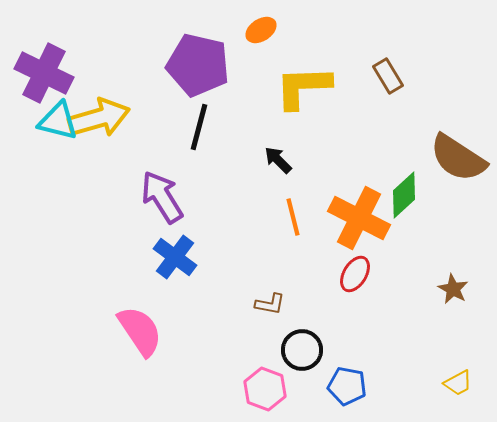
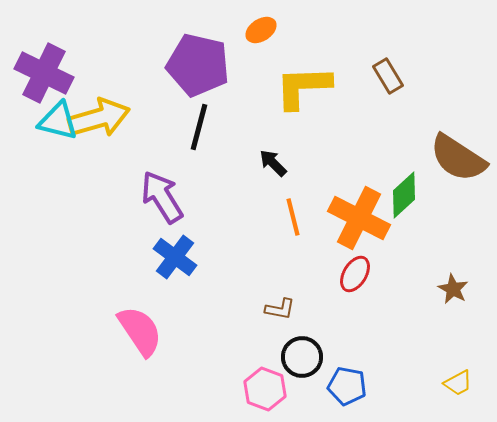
black arrow: moved 5 px left, 3 px down
brown L-shape: moved 10 px right, 5 px down
black circle: moved 7 px down
